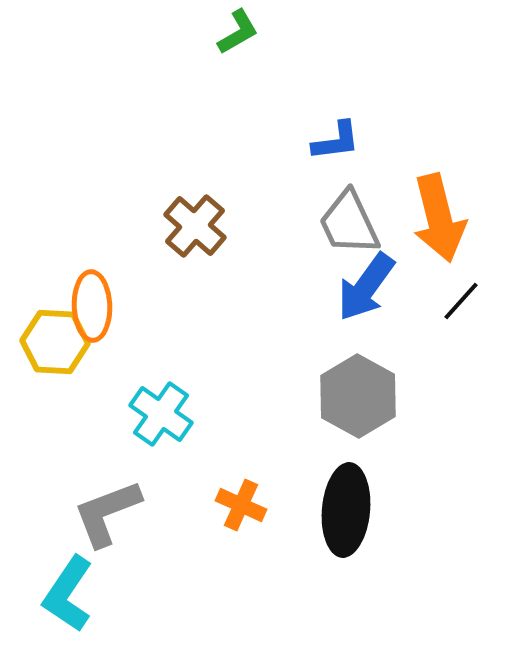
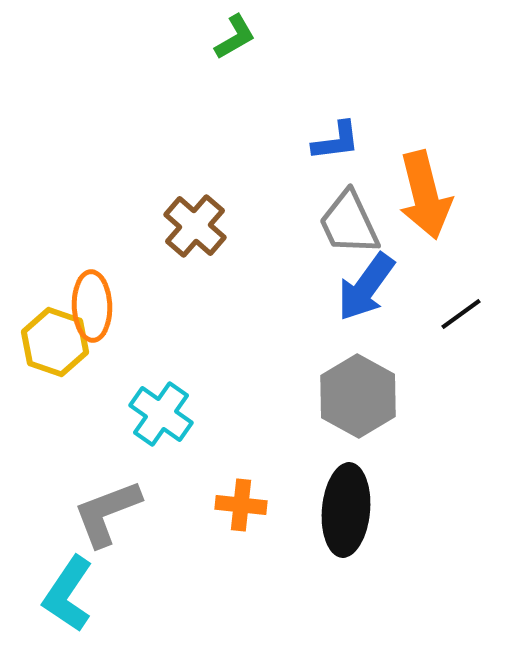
green L-shape: moved 3 px left, 5 px down
orange arrow: moved 14 px left, 23 px up
black line: moved 13 px down; rotated 12 degrees clockwise
yellow hexagon: rotated 16 degrees clockwise
orange cross: rotated 18 degrees counterclockwise
